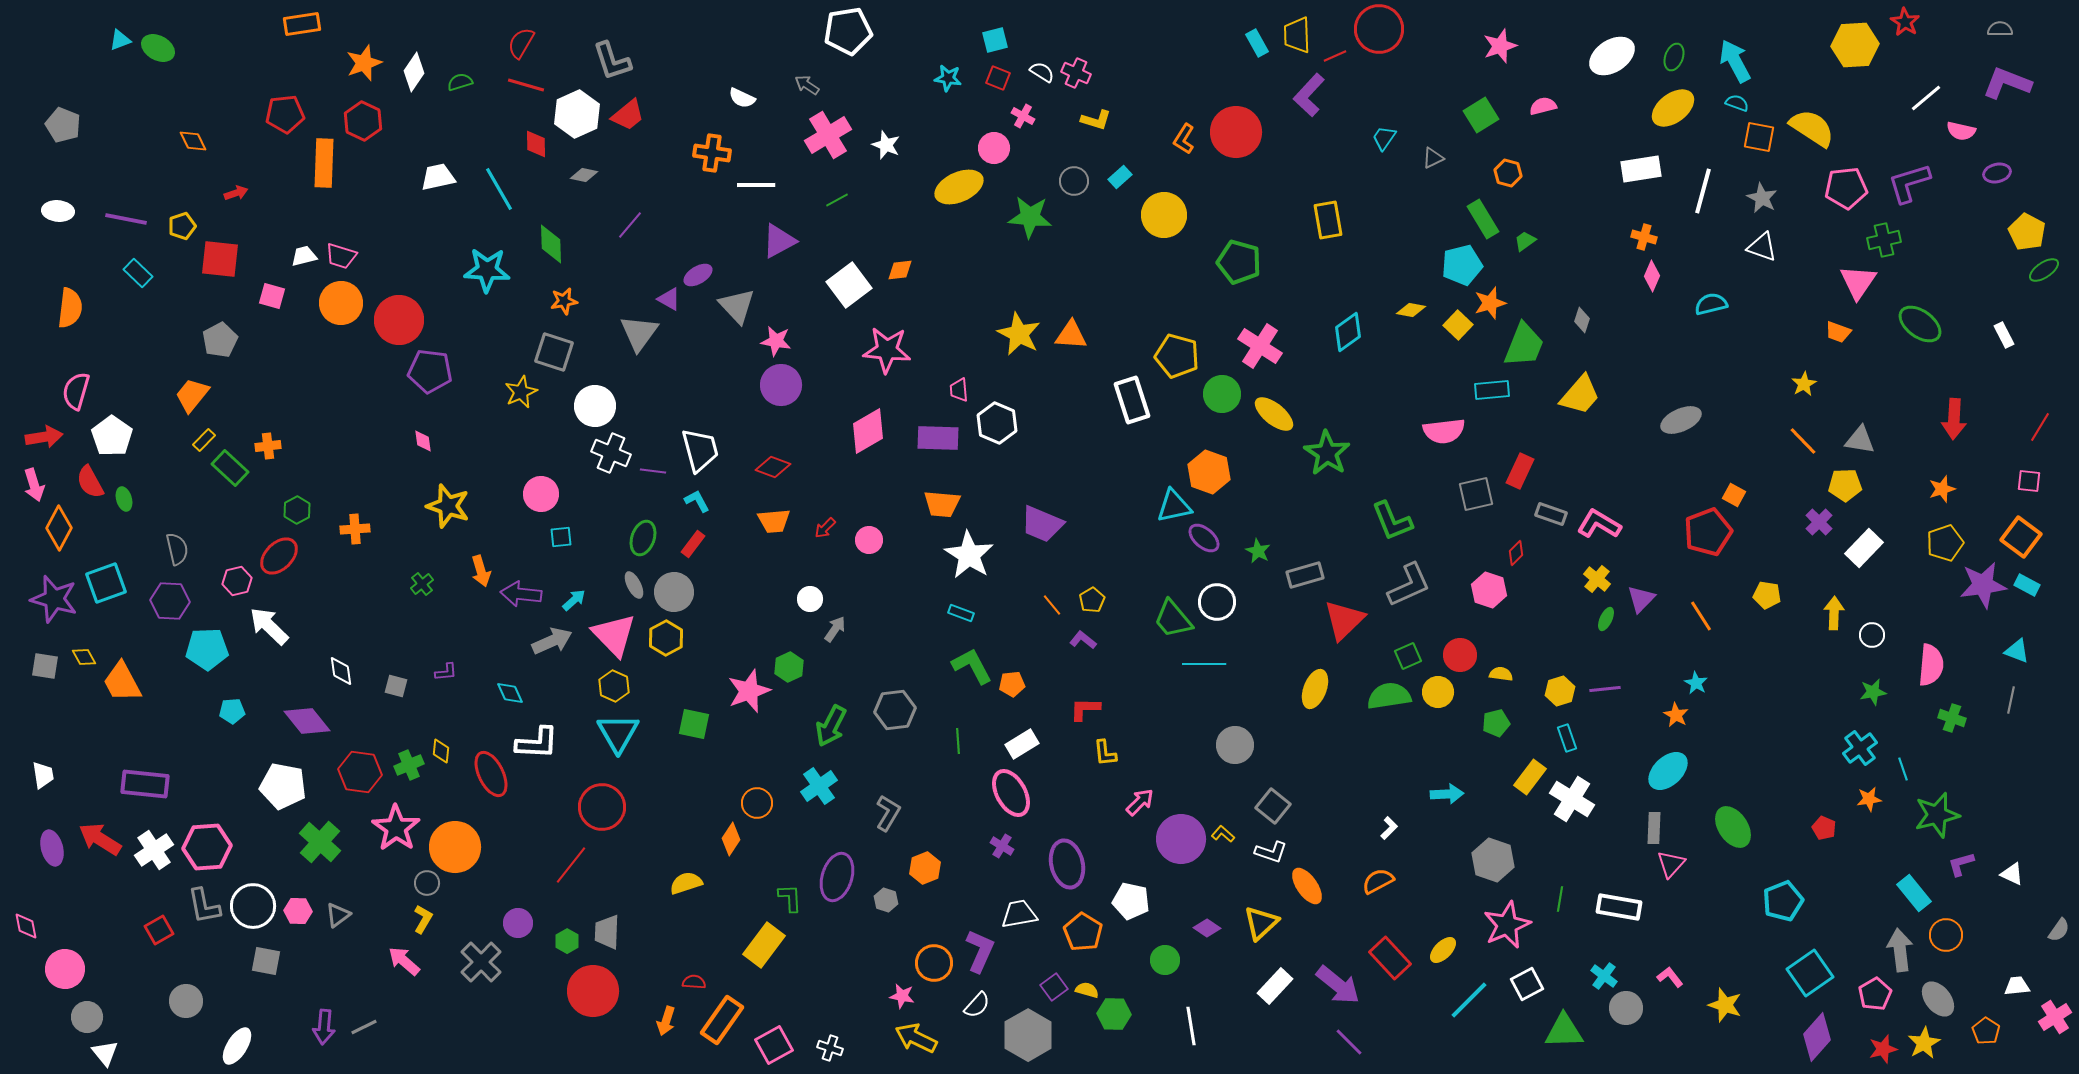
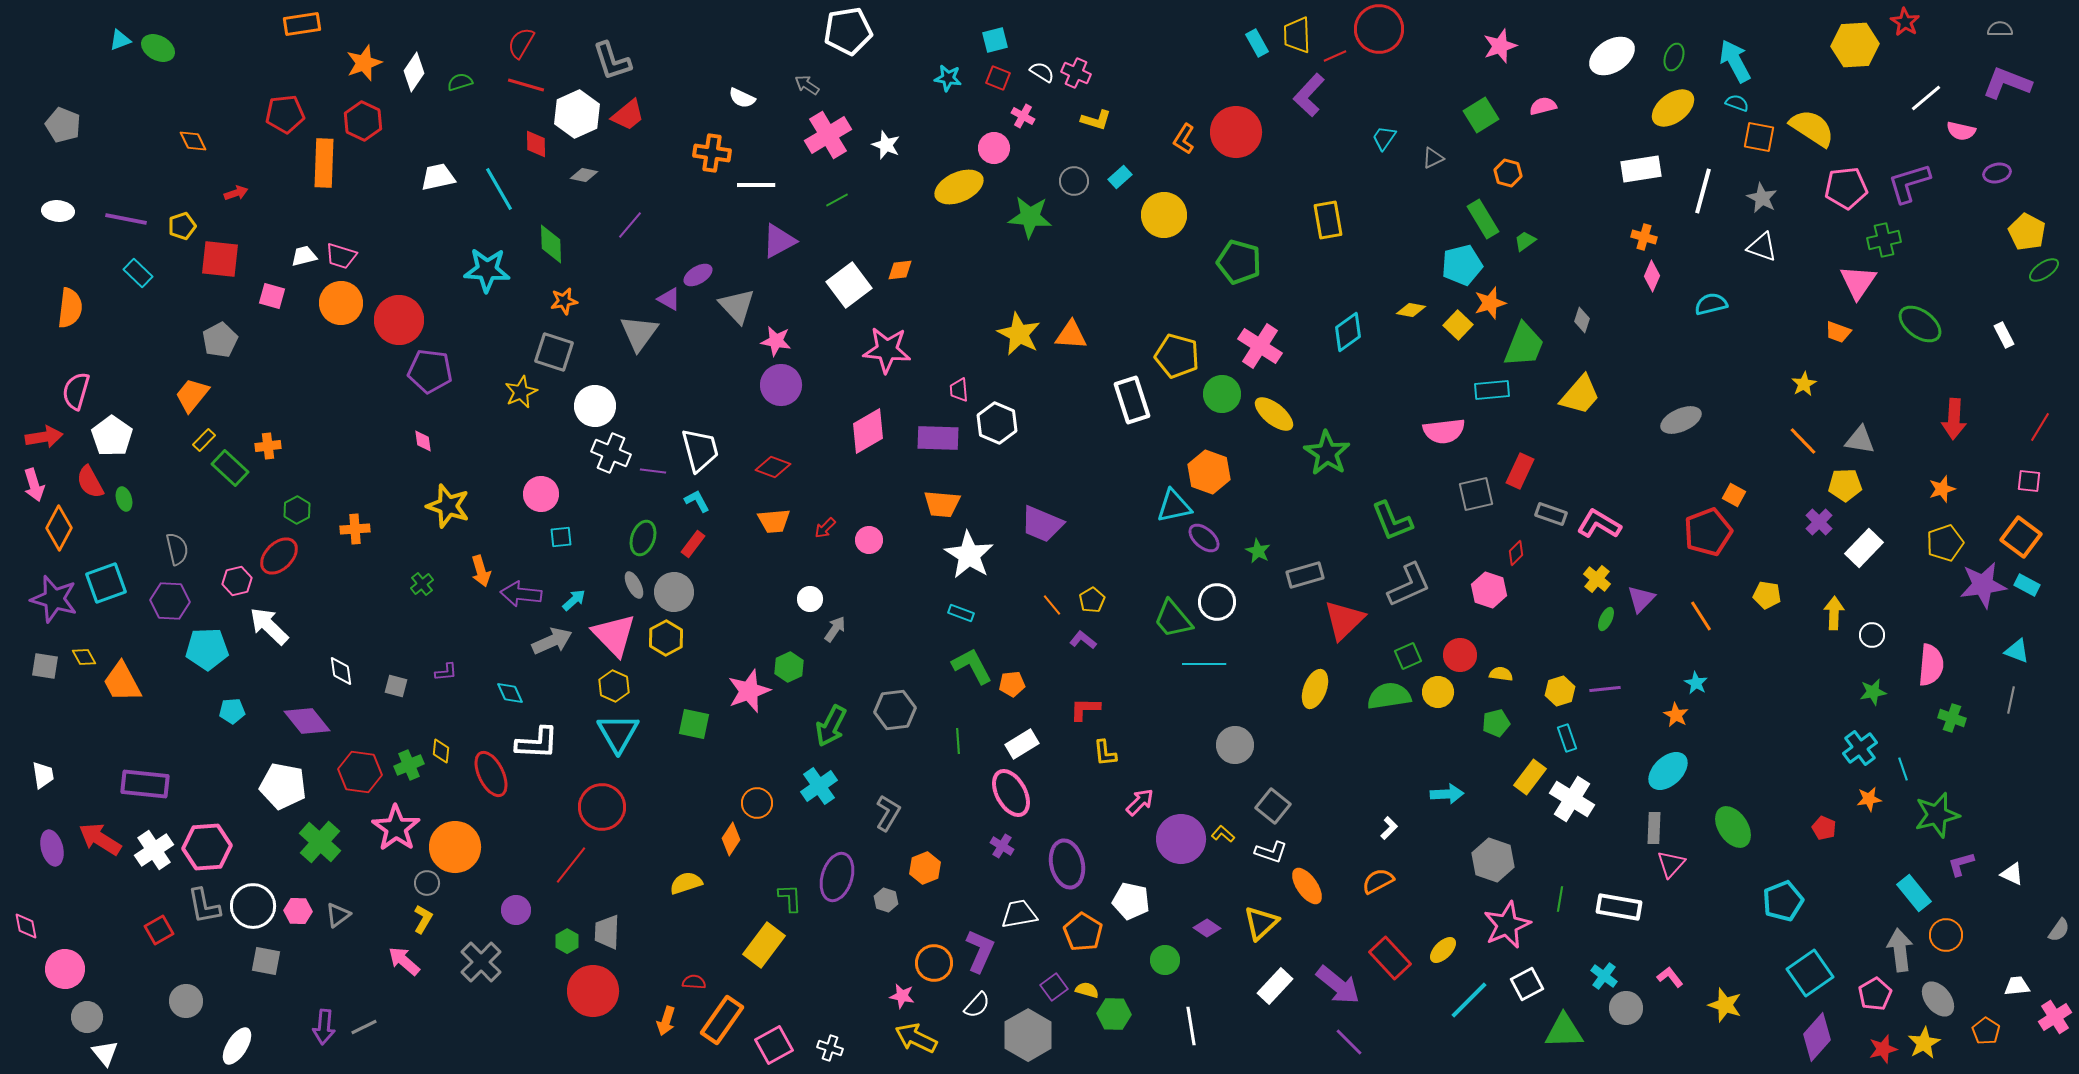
purple circle at (518, 923): moved 2 px left, 13 px up
